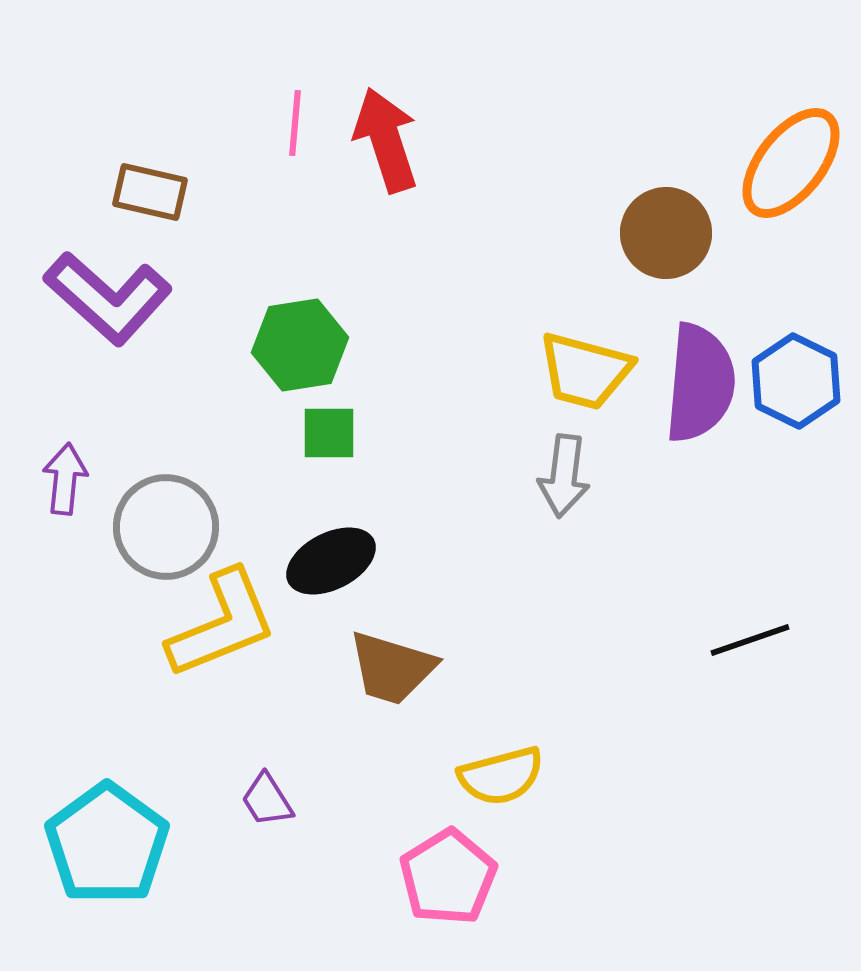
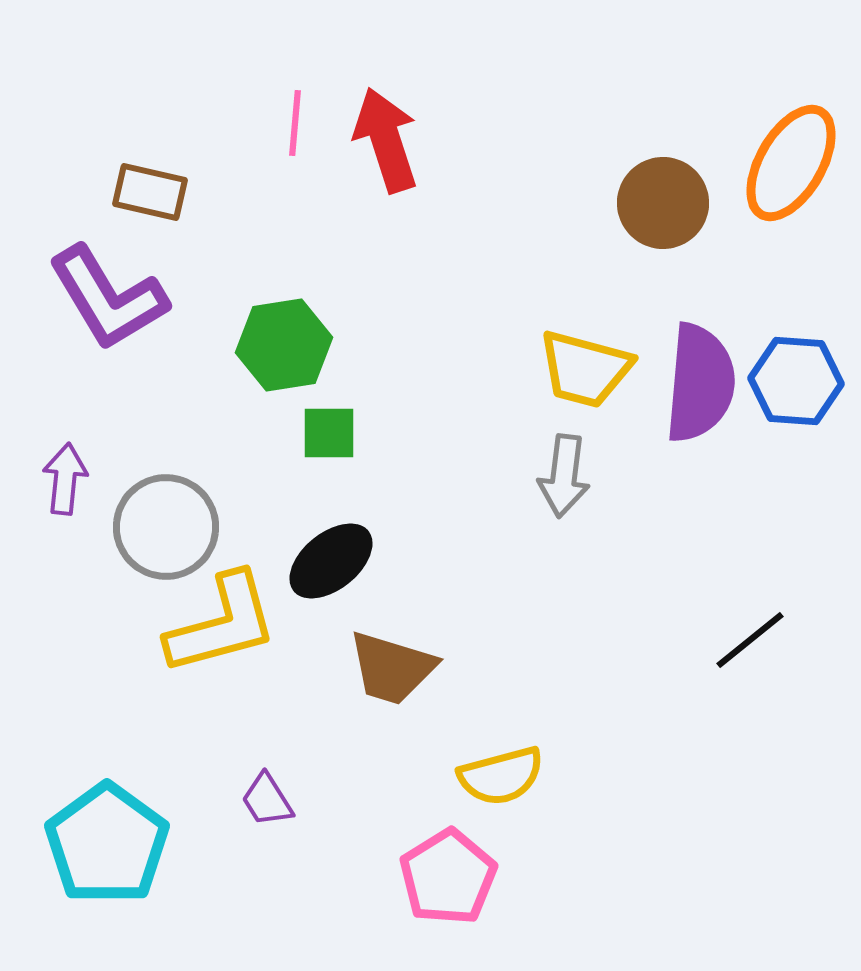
orange ellipse: rotated 8 degrees counterclockwise
brown circle: moved 3 px left, 30 px up
purple L-shape: rotated 17 degrees clockwise
green hexagon: moved 16 px left
yellow trapezoid: moved 2 px up
blue hexagon: rotated 22 degrees counterclockwise
black ellipse: rotated 12 degrees counterclockwise
yellow L-shape: rotated 7 degrees clockwise
black line: rotated 20 degrees counterclockwise
